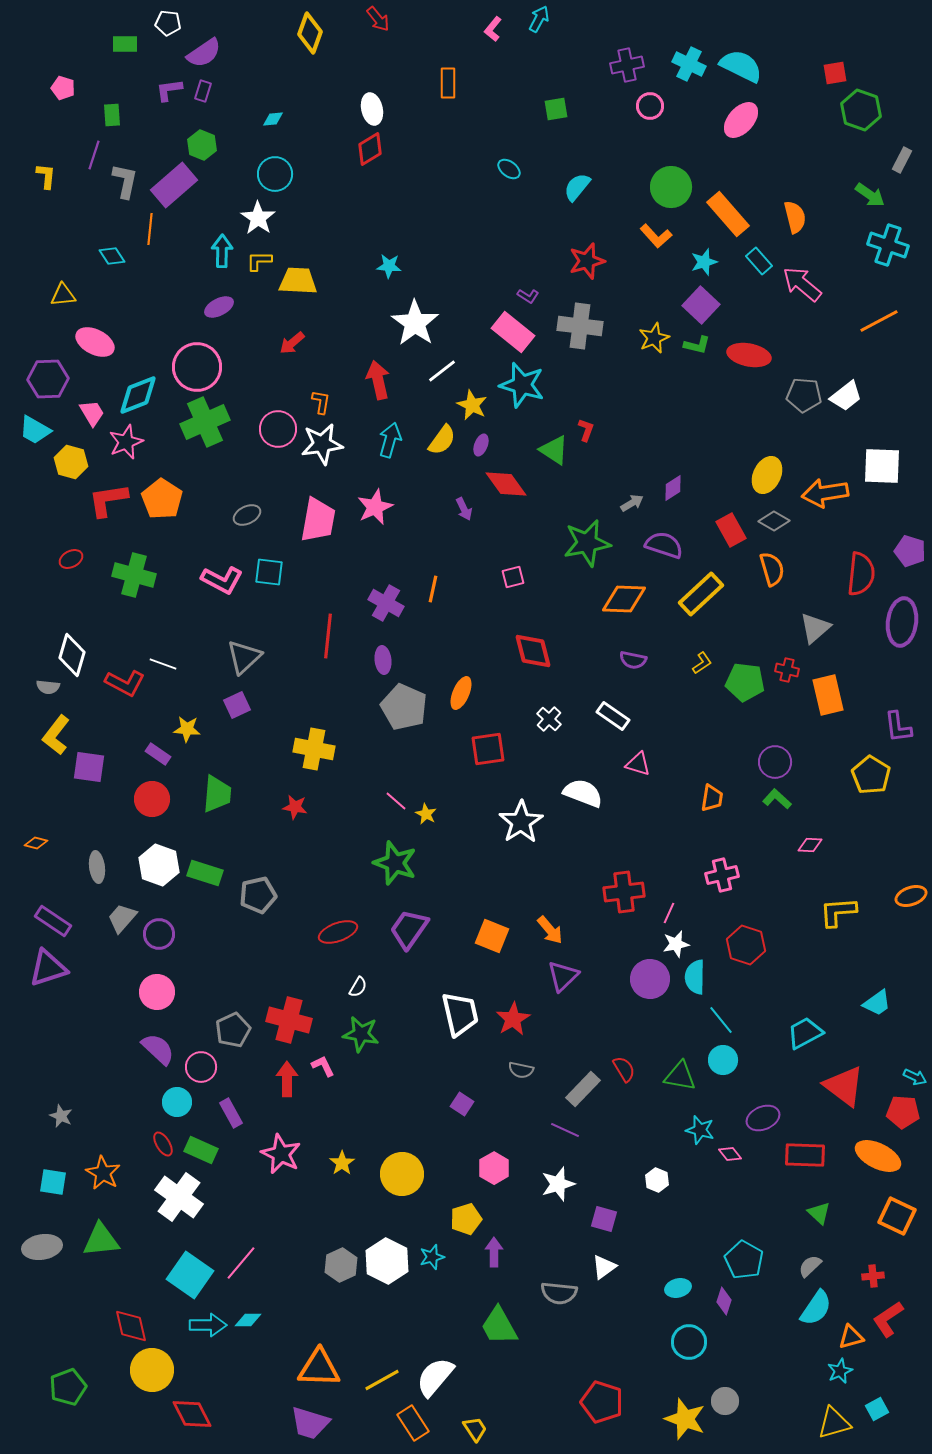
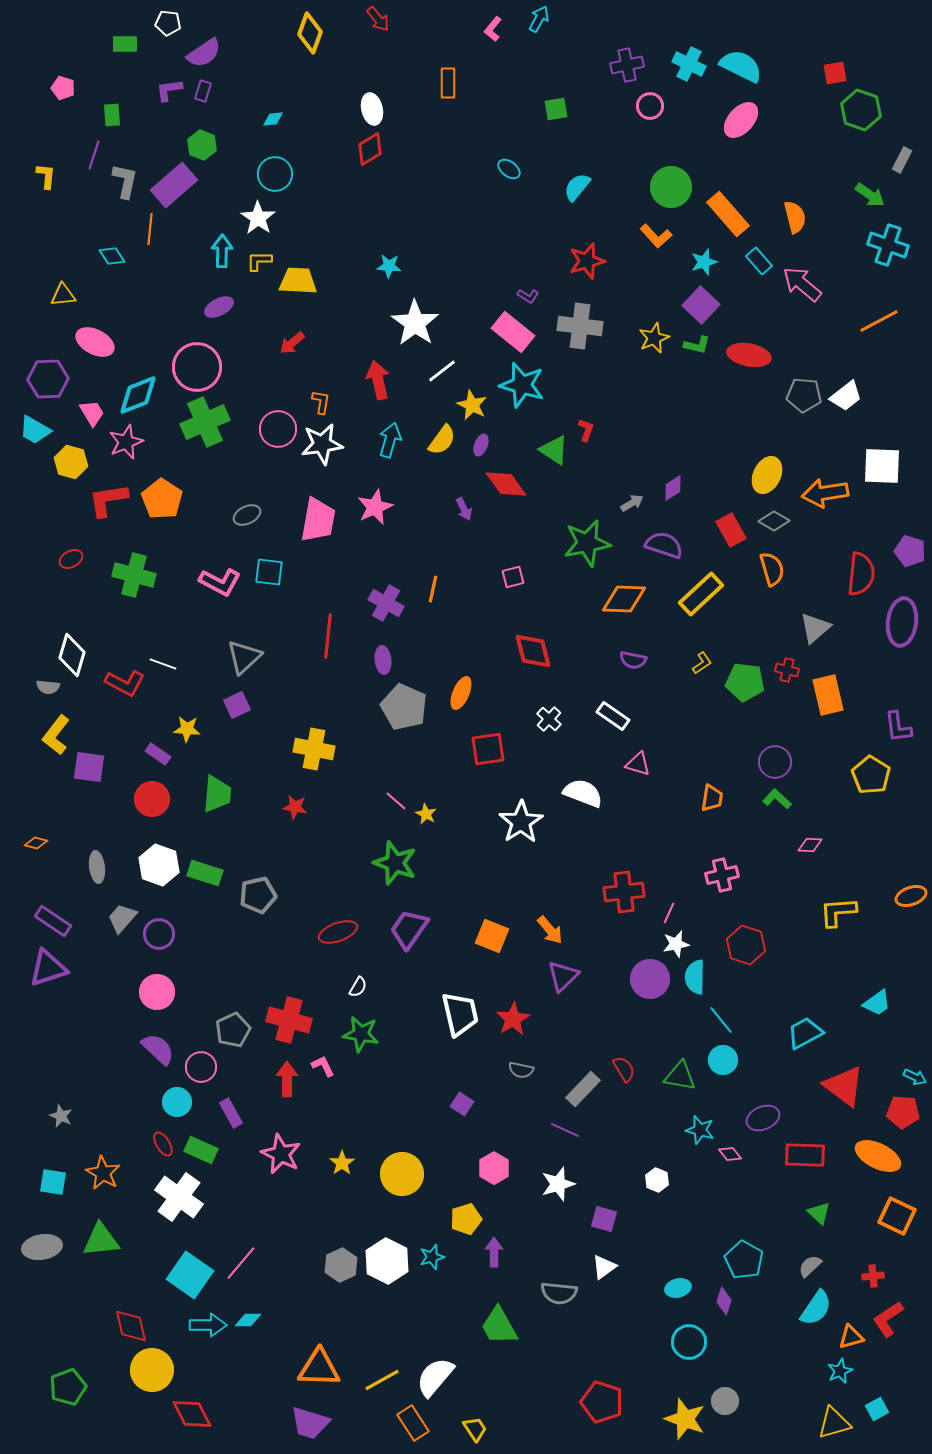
pink L-shape at (222, 580): moved 2 px left, 2 px down
